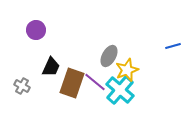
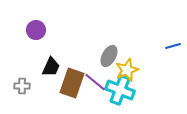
gray cross: rotated 28 degrees counterclockwise
cyan cross: rotated 20 degrees counterclockwise
